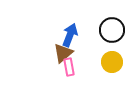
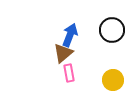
yellow circle: moved 1 px right, 18 px down
pink rectangle: moved 6 px down
